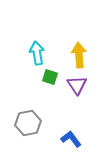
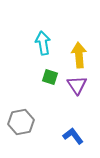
cyan arrow: moved 6 px right, 10 px up
gray hexagon: moved 7 px left, 1 px up
blue L-shape: moved 2 px right, 3 px up
